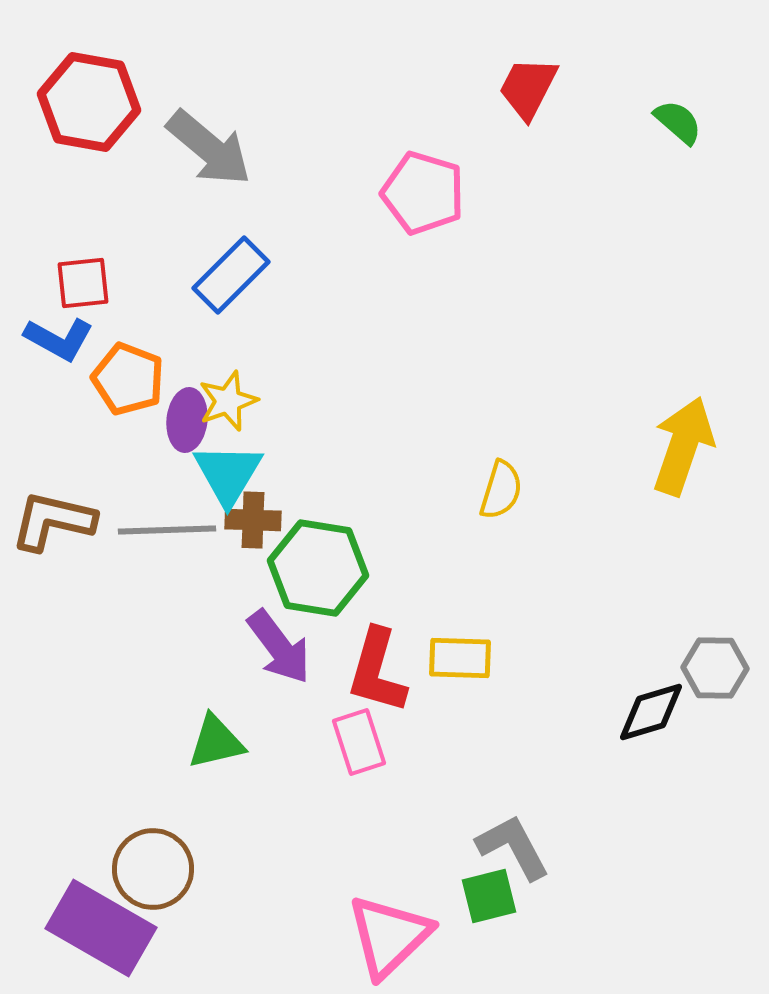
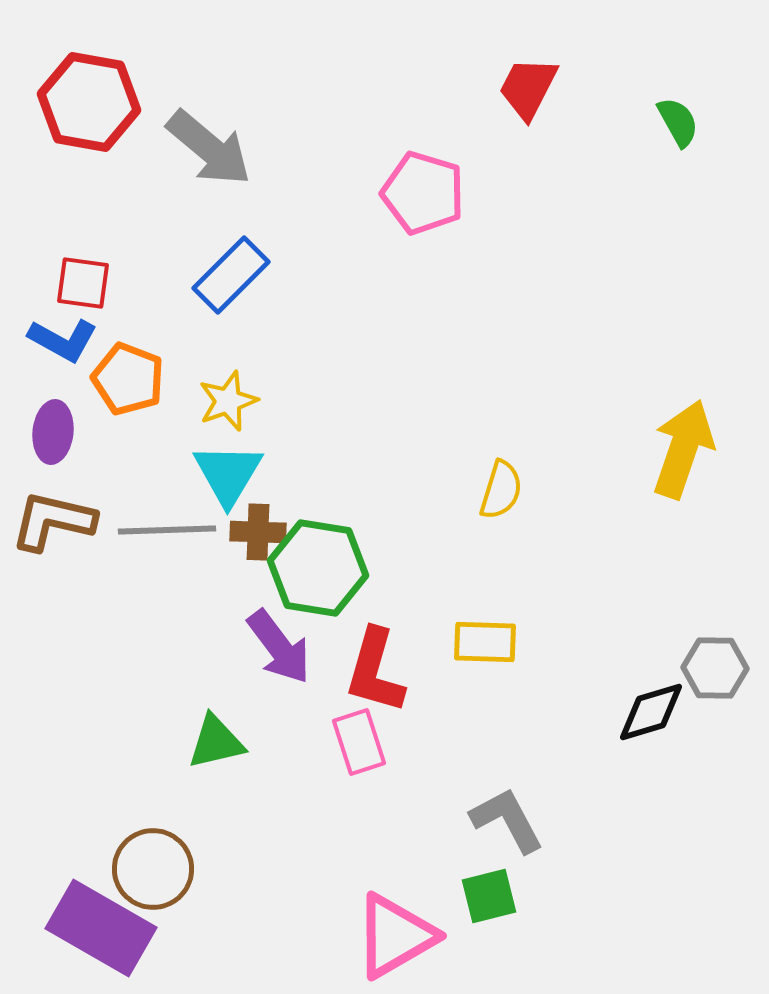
green semicircle: rotated 20 degrees clockwise
red square: rotated 14 degrees clockwise
blue L-shape: moved 4 px right, 1 px down
purple ellipse: moved 134 px left, 12 px down
yellow arrow: moved 3 px down
brown cross: moved 5 px right, 12 px down
yellow rectangle: moved 25 px right, 16 px up
red L-shape: moved 2 px left
gray L-shape: moved 6 px left, 27 px up
pink triangle: moved 6 px right; rotated 14 degrees clockwise
